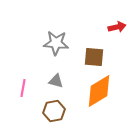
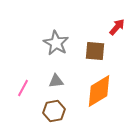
red arrow: rotated 36 degrees counterclockwise
gray star: rotated 25 degrees clockwise
brown square: moved 1 px right, 6 px up
gray triangle: rotated 21 degrees counterclockwise
pink line: rotated 18 degrees clockwise
